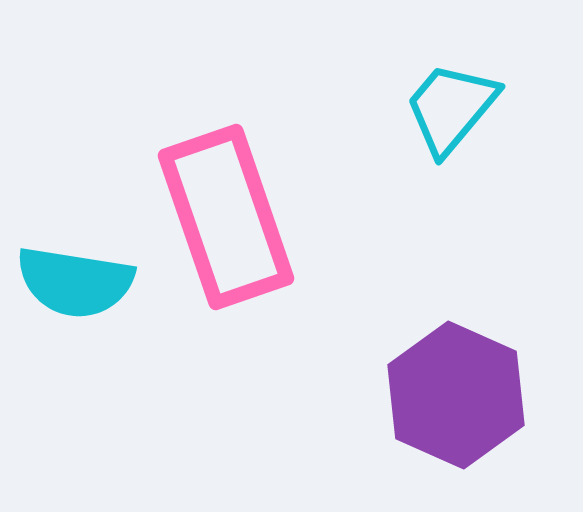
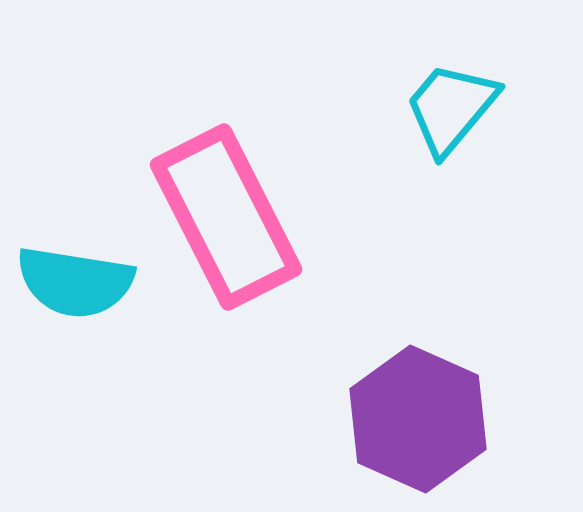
pink rectangle: rotated 8 degrees counterclockwise
purple hexagon: moved 38 px left, 24 px down
